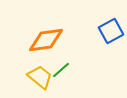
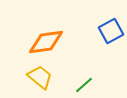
orange diamond: moved 2 px down
green line: moved 23 px right, 15 px down
